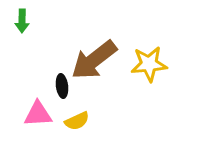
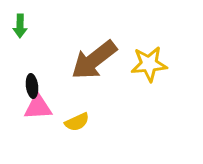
green arrow: moved 2 px left, 5 px down
black ellipse: moved 30 px left
pink triangle: moved 7 px up
yellow semicircle: moved 1 px down
